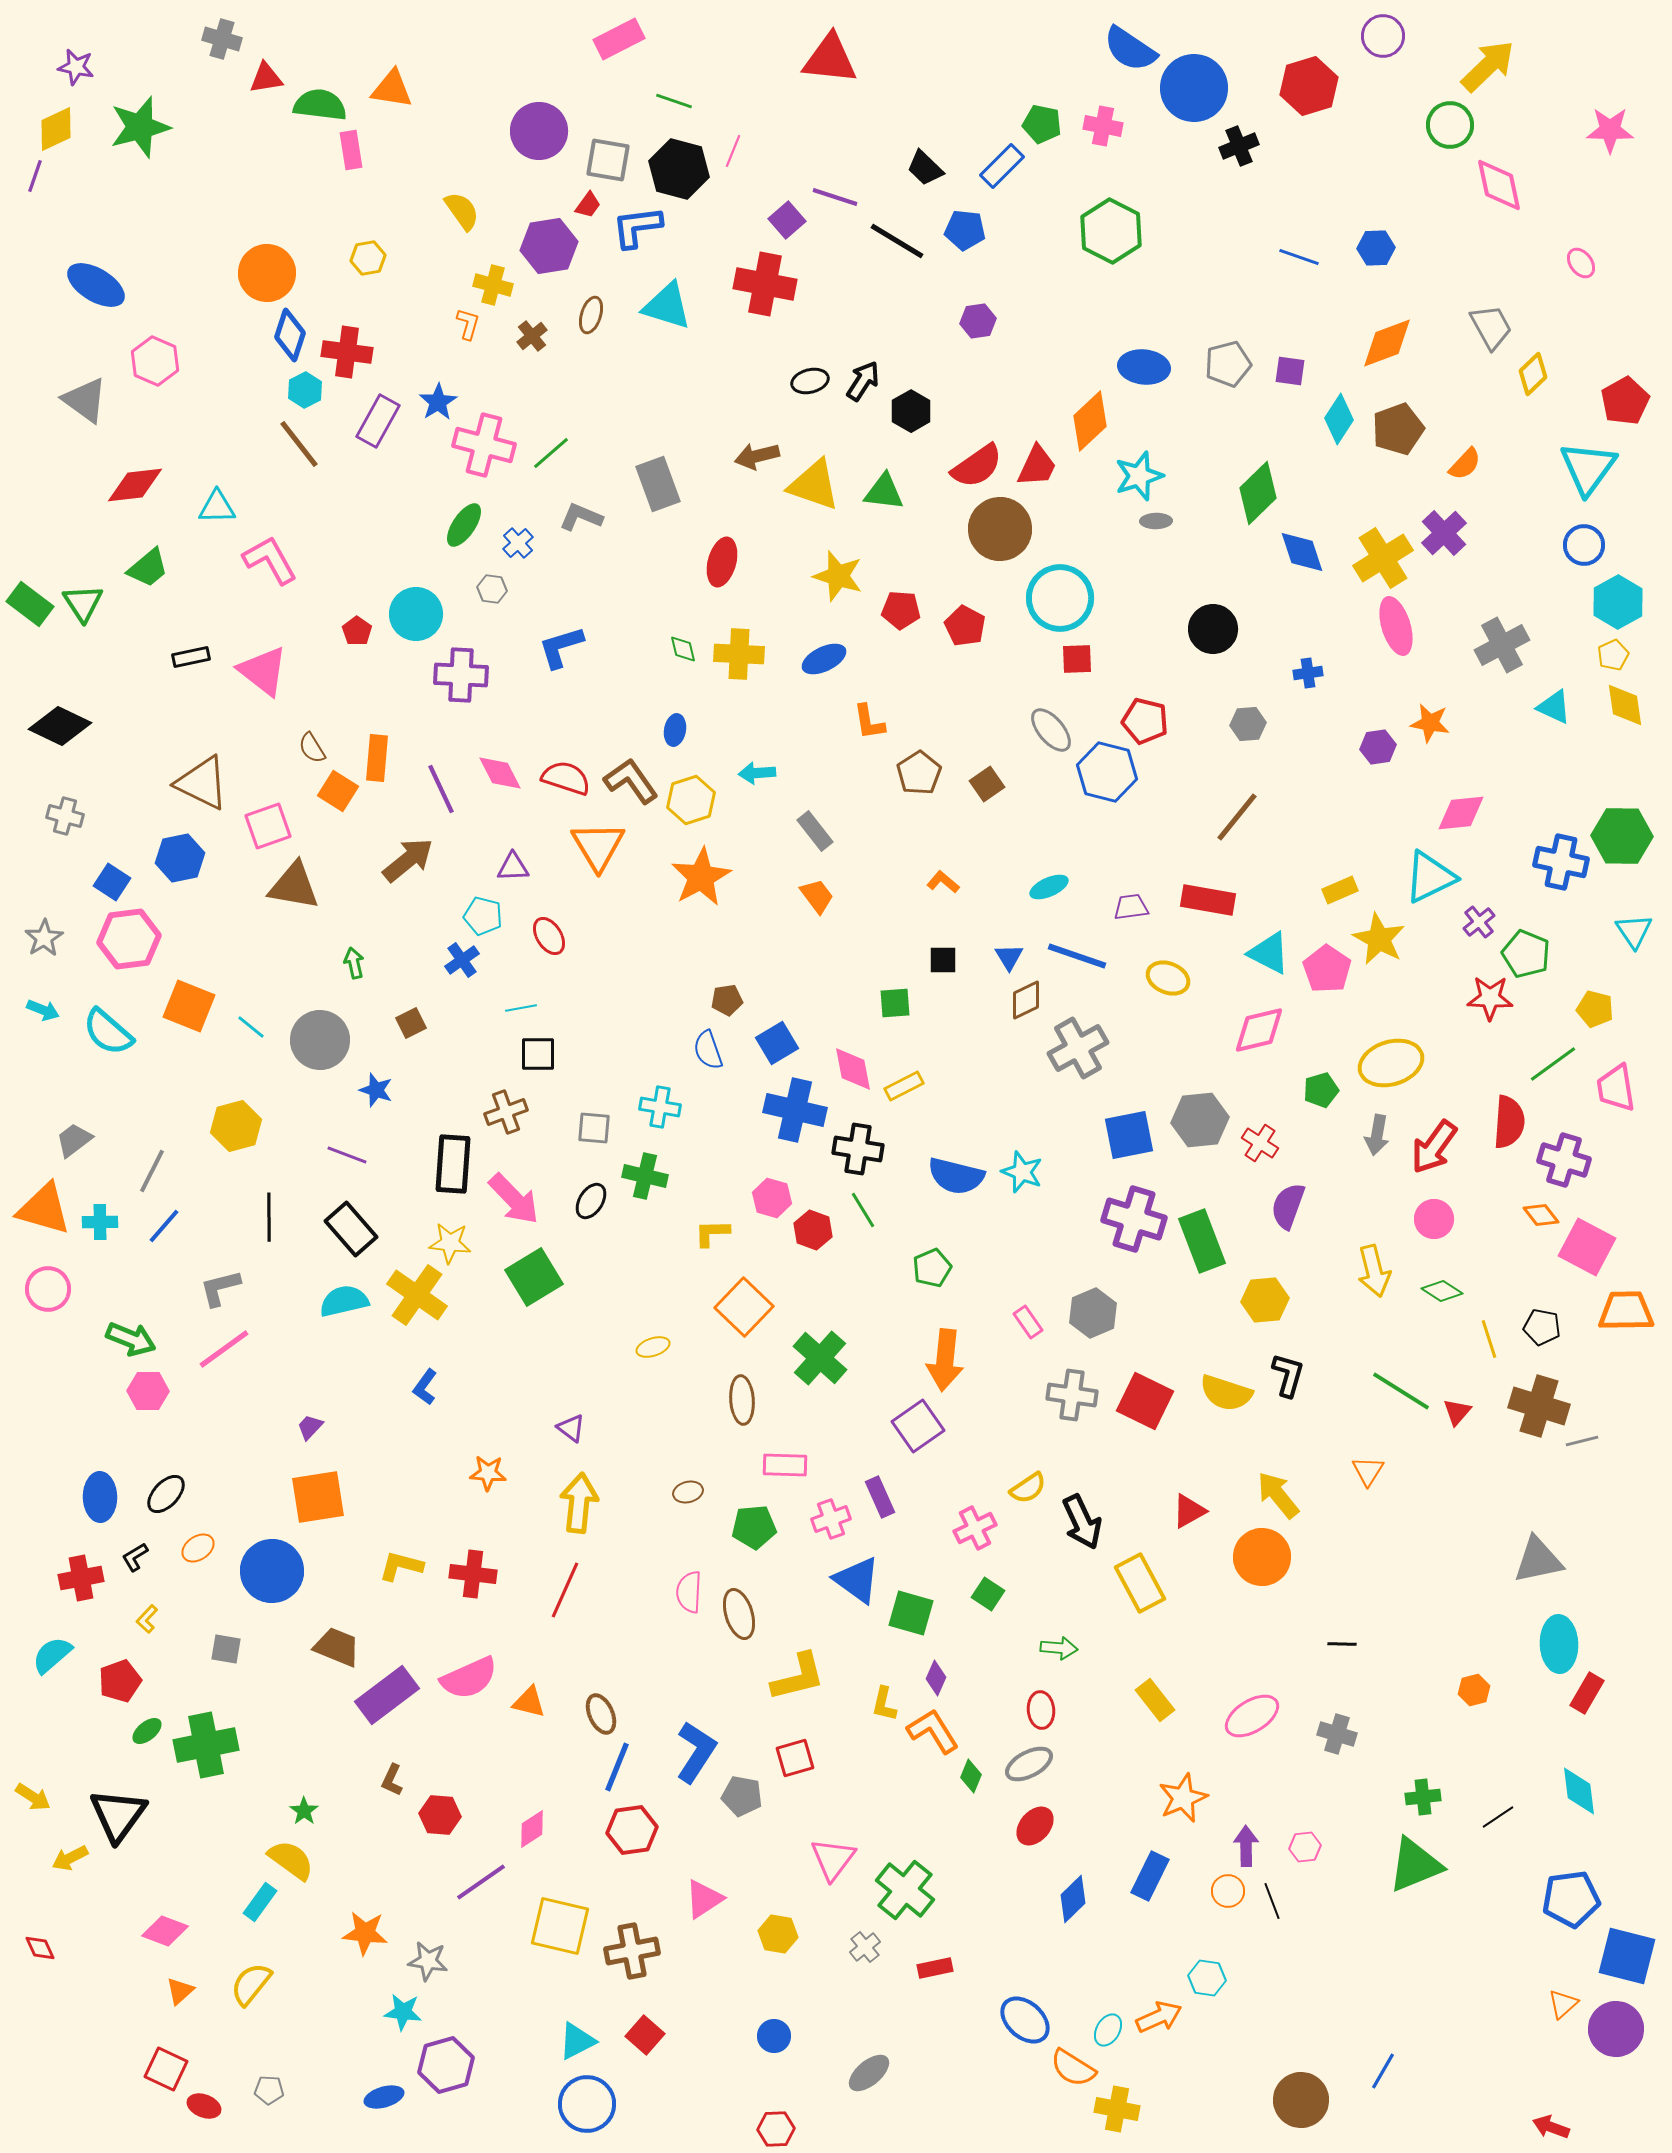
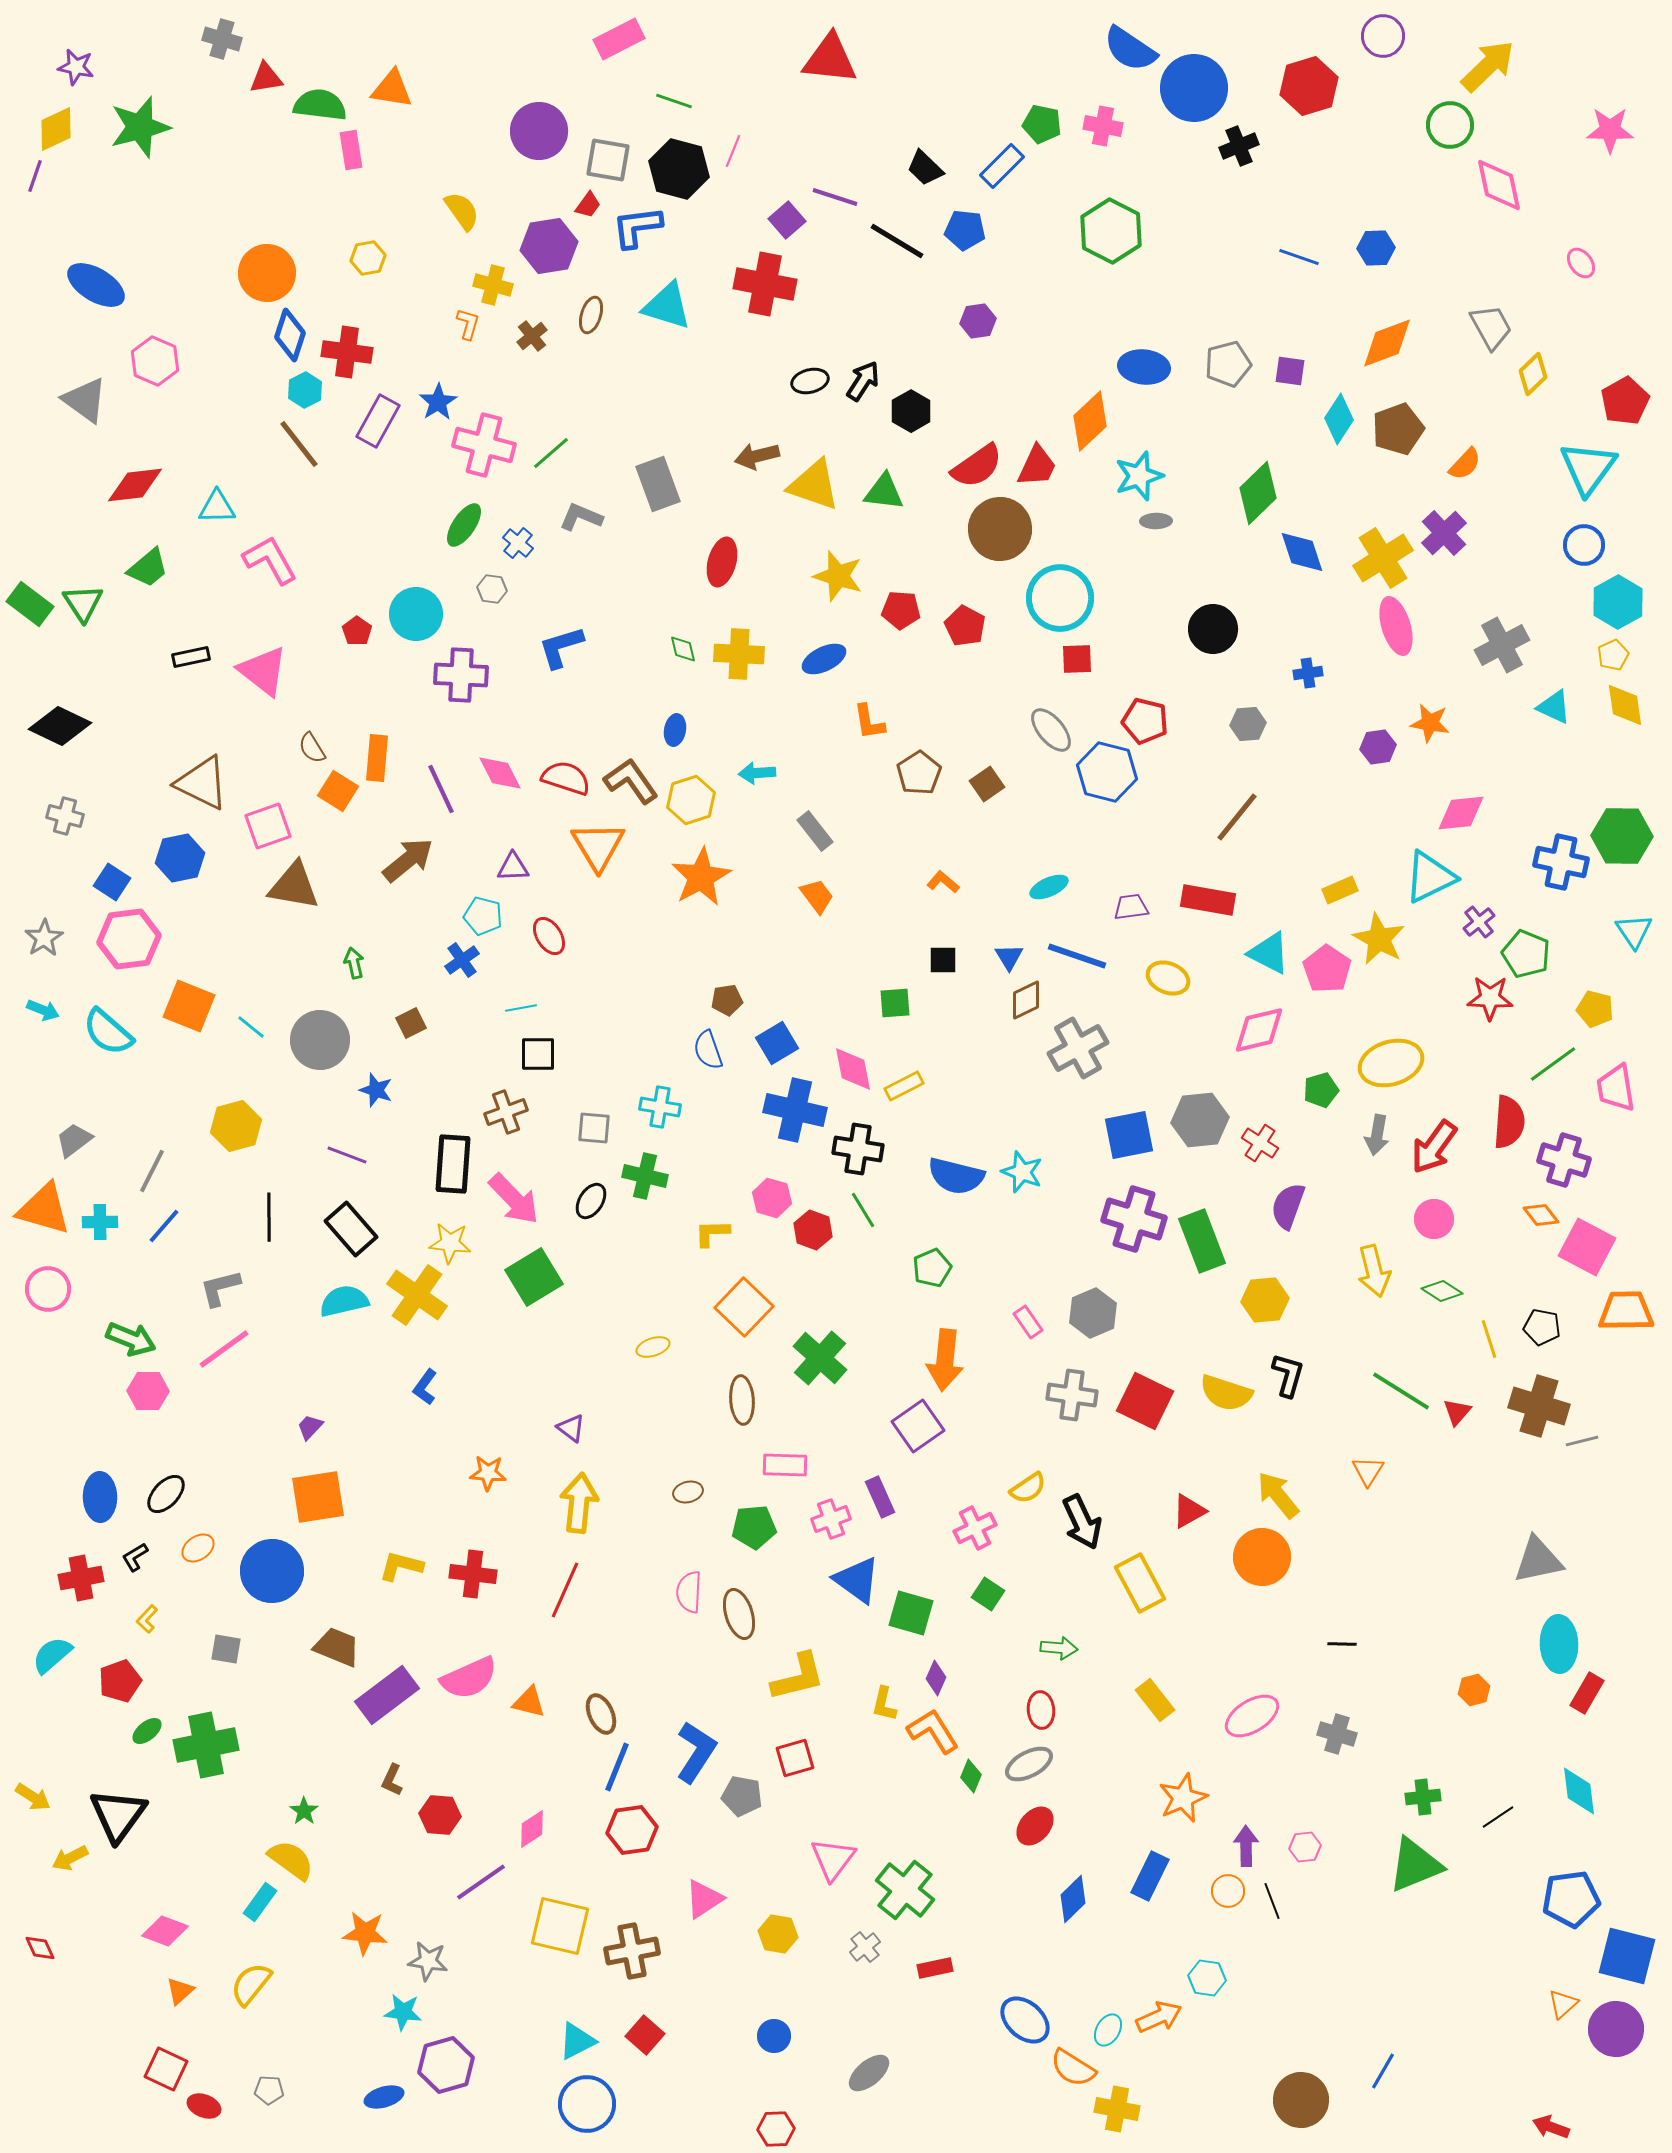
blue cross at (518, 543): rotated 8 degrees counterclockwise
